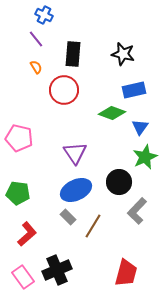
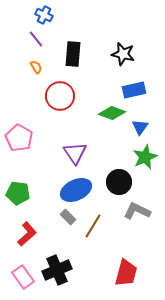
red circle: moved 4 px left, 6 px down
pink pentagon: rotated 16 degrees clockwise
gray L-shape: rotated 72 degrees clockwise
